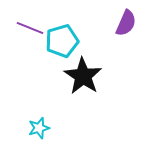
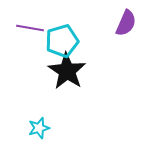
purple line: rotated 12 degrees counterclockwise
black star: moved 16 px left, 5 px up
